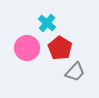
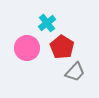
cyan cross: rotated 12 degrees clockwise
red pentagon: moved 2 px right, 1 px up
